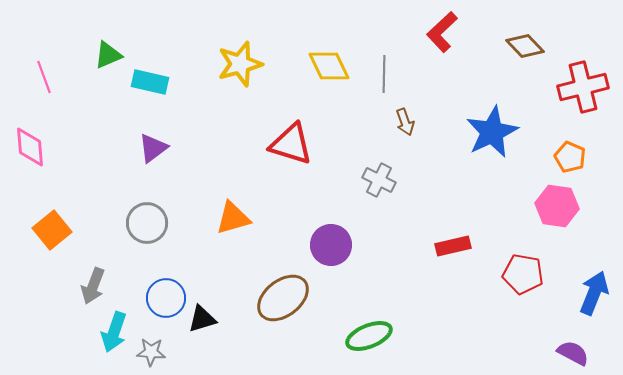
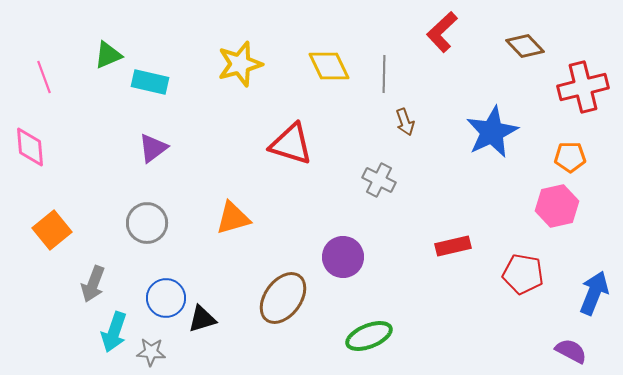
orange pentagon: rotated 24 degrees counterclockwise
pink hexagon: rotated 21 degrees counterclockwise
purple circle: moved 12 px right, 12 px down
gray arrow: moved 2 px up
brown ellipse: rotated 16 degrees counterclockwise
purple semicircle: moved 2 px left, 2 px up
